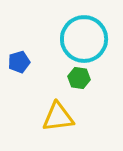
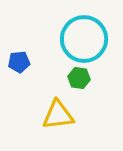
blue pentagon: rotated 10 degrees clockwise
yellow triangle: moved 2 px up
